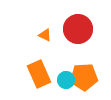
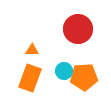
orange triangle: moved 13 px left, 15 px down; rotated 24 degrees counterclockwise
orange rectangle: moved 9 px left, 4 px down; rotated 44 degrees clockwise
cyan circle: moved 2 px left, 9 px up
